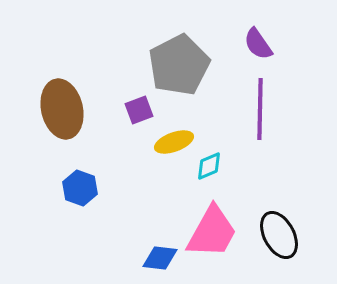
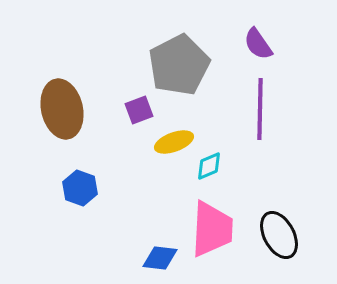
pink trapezoid: moved 3 px up; rotated 26 degrees counterclockwise
